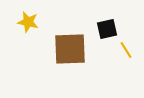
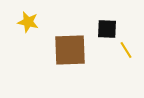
black square: rotated 15 degrees clockwise
brown square: moved 1 px down
